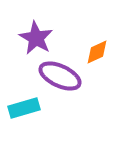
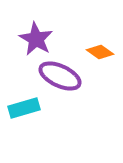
purple star: moved 1 px down
orange diamond: moved 3 px right; rotated 60 degrees clockwise
